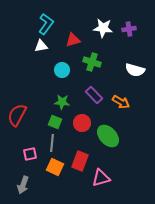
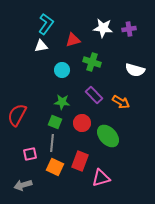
gray arrow: rotated 54 degrees clockwise
